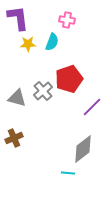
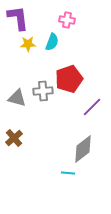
gray cross: rotated 36 degrees clockwise
brown cross: rotated 18 degrees counterclockwise
